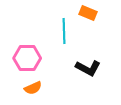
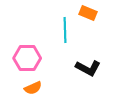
cyan line: moved 1 px right, 1 px up
